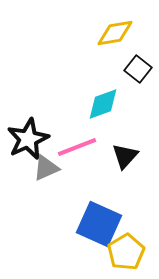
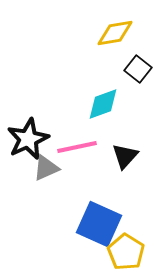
pink line: rotated 9 degrees clockwise
yellow pentagon: rotated 9 degrees counterclockwise
